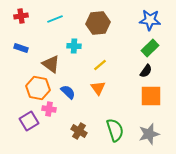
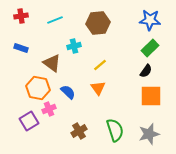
cyan line: moved 1 px down
cyan cross: rotated 16 degrees counterclockwise
brown triangle: moved 1 px right, 1 px up
pink cross: rotated 32 degrees counterclockwise
brown cross: rotated 28 degrees clockwise
